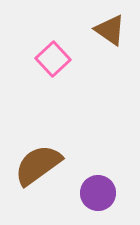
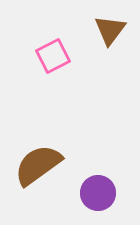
brown triangle: rotated 32 degrees clockwise
pink square: moved 3 px up; rotated 16 degrees clockwise
